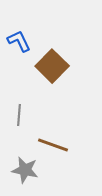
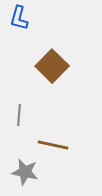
blue L-shape: moved 23 px up; rotated 140 degrees counterclockwise
brown line: rotated 8 degrees counterclockwise
gray star: moved 2 px down
